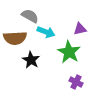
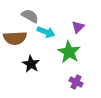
purple triangle: moved 2 px left, 2 px up; rotated 32 degrees counterclockwise
black star: moved 4 px down
